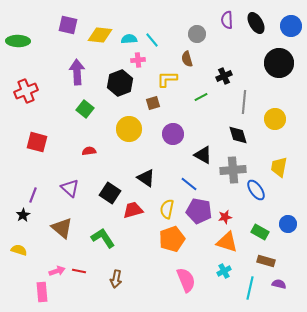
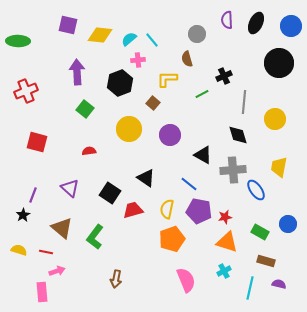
black ellipse at (256, 23): rotated 55 degrees clockwise
cyan semicircle at (129, 39): rotated 35 degrees counterclockwise
green line at (201, 97): moved 1 px right, 3 px up
brown square at (153, 103): rotated 32 degrees counterclockwise
purple circle at (173, 134): moved 3 px left, 1 px down
green L-shape at (103, 238): moved 8 px left, 1 px up; rotated 110 degrees counterclockwise
red line at (79, 271): moved 33 px left, 19 px up
